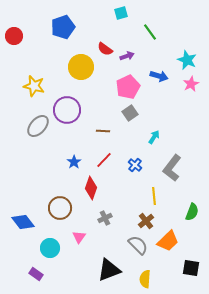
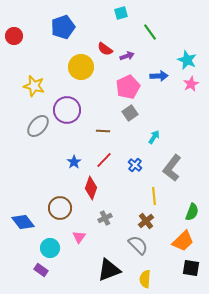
blue arrow: rotated 18 degrees counterclockwise
orange trapezoid: moved 15 px right
purple rectangle: moved 5 px right, 4 px up
